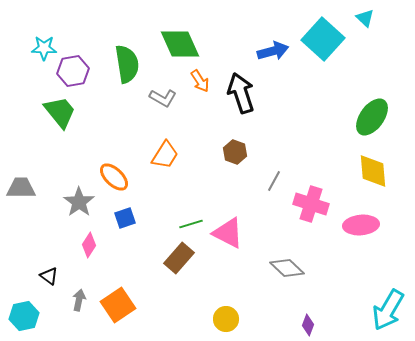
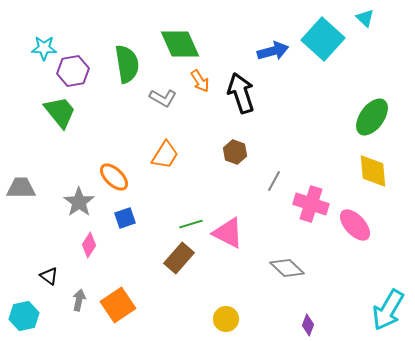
pink ellipse: moved 6 px left; rotated 52 degrees clockwise
